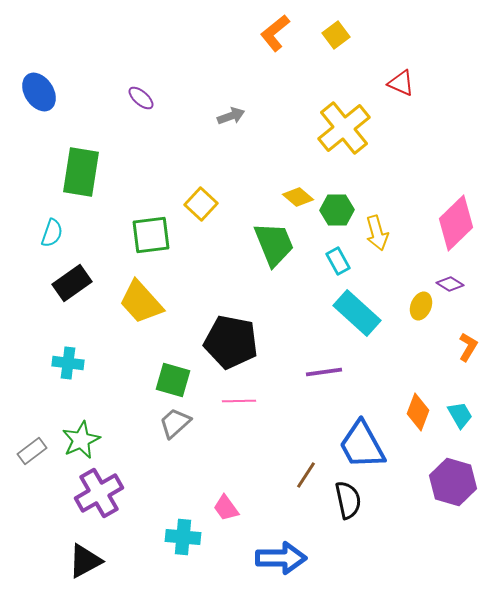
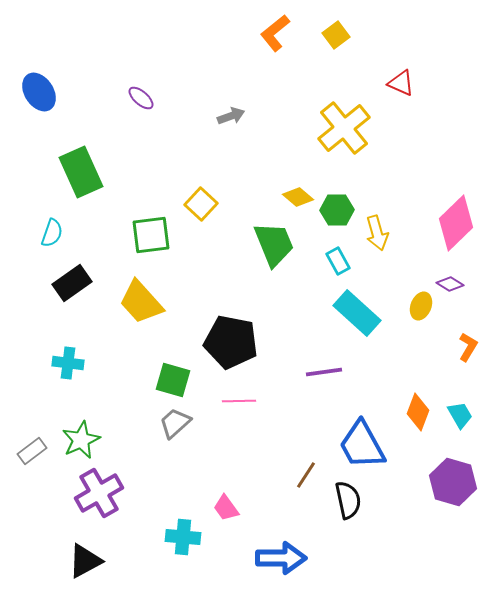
green rectangle at (81, 172): rotated 33 degrees counterclockwise
